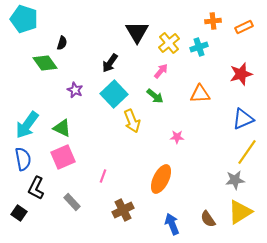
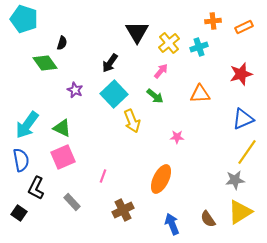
blue semicircle: moved 2 px left, 1 px down
